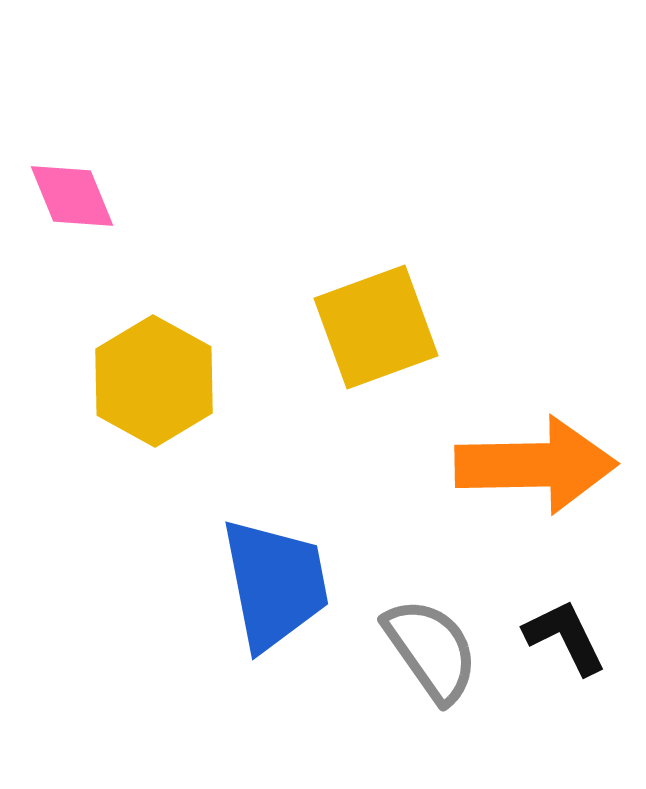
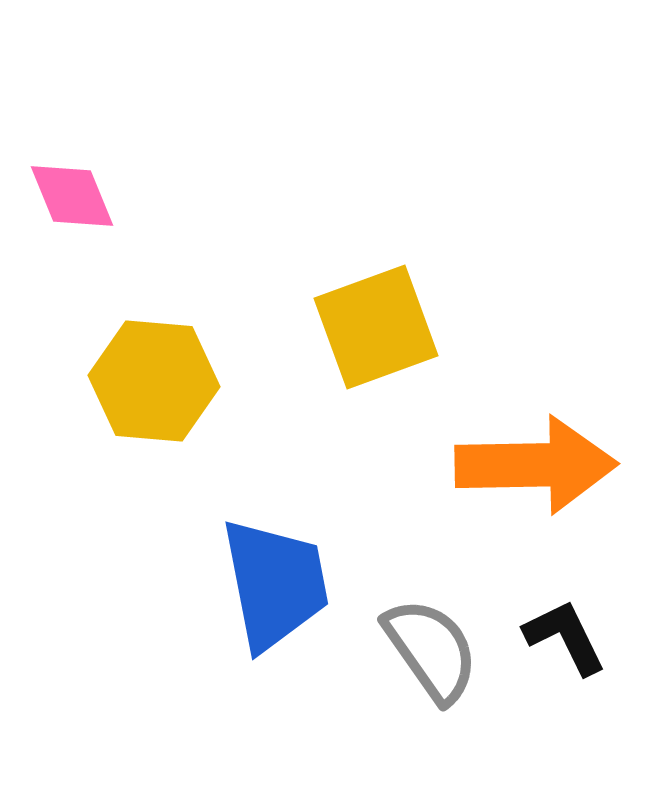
yellow hexagon: rotated 24 degrees counterclockwise
